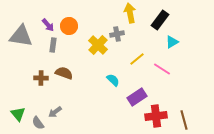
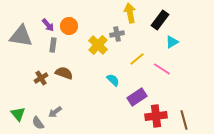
brown cross: rotated 32 degrees counterclockwise
